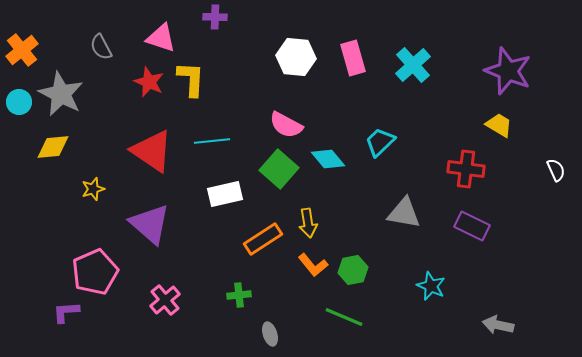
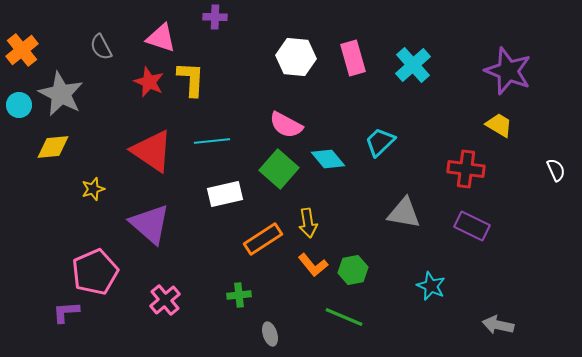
cyan circle: moved 3 px down
